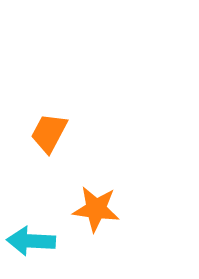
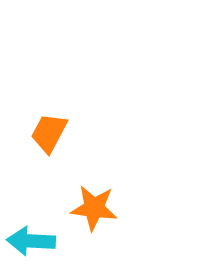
orange star: moved 2 px left, 1 px up
